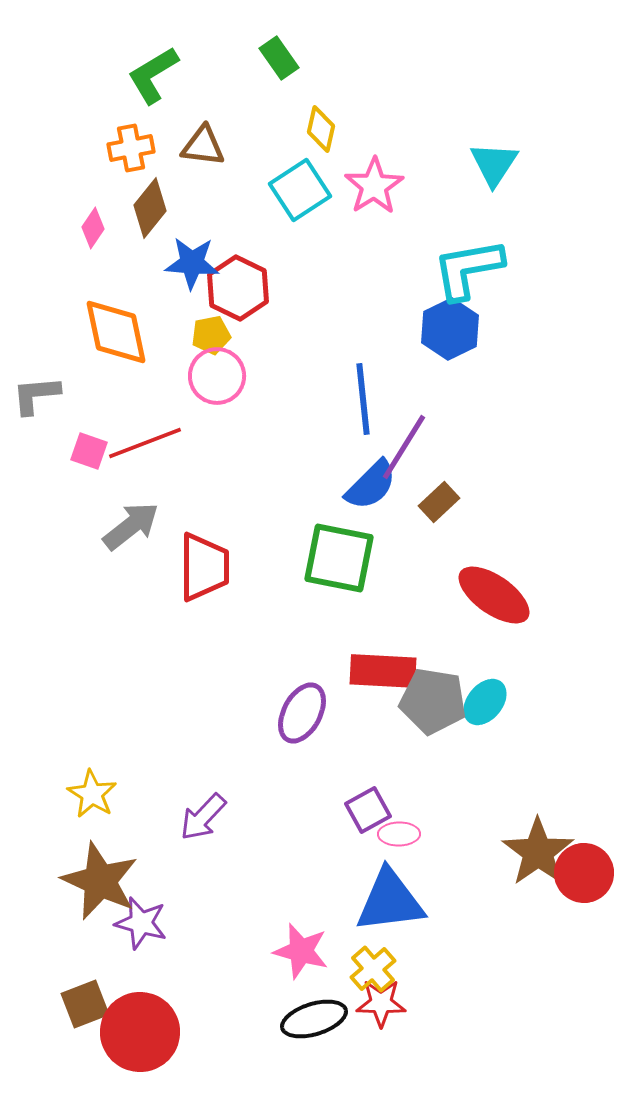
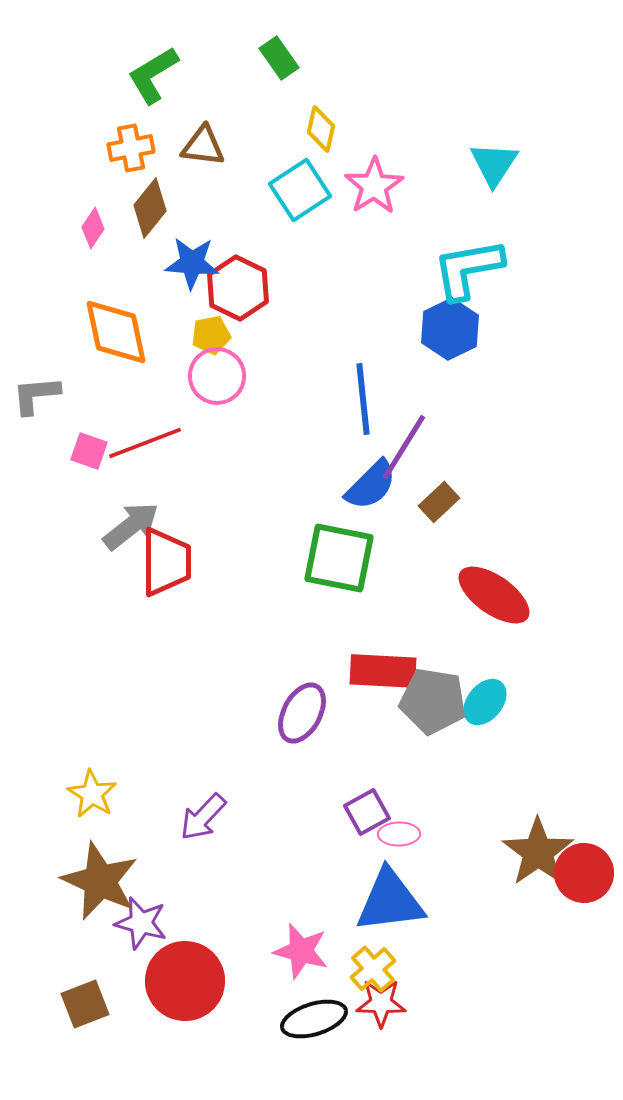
red trapezoid at (204, 567): moved 38 px left, 5 px up
purple square at (368, 810): moved 1 px left, 2 px down
red circle at (140, 1032): moved 45 px right, 51 px up
